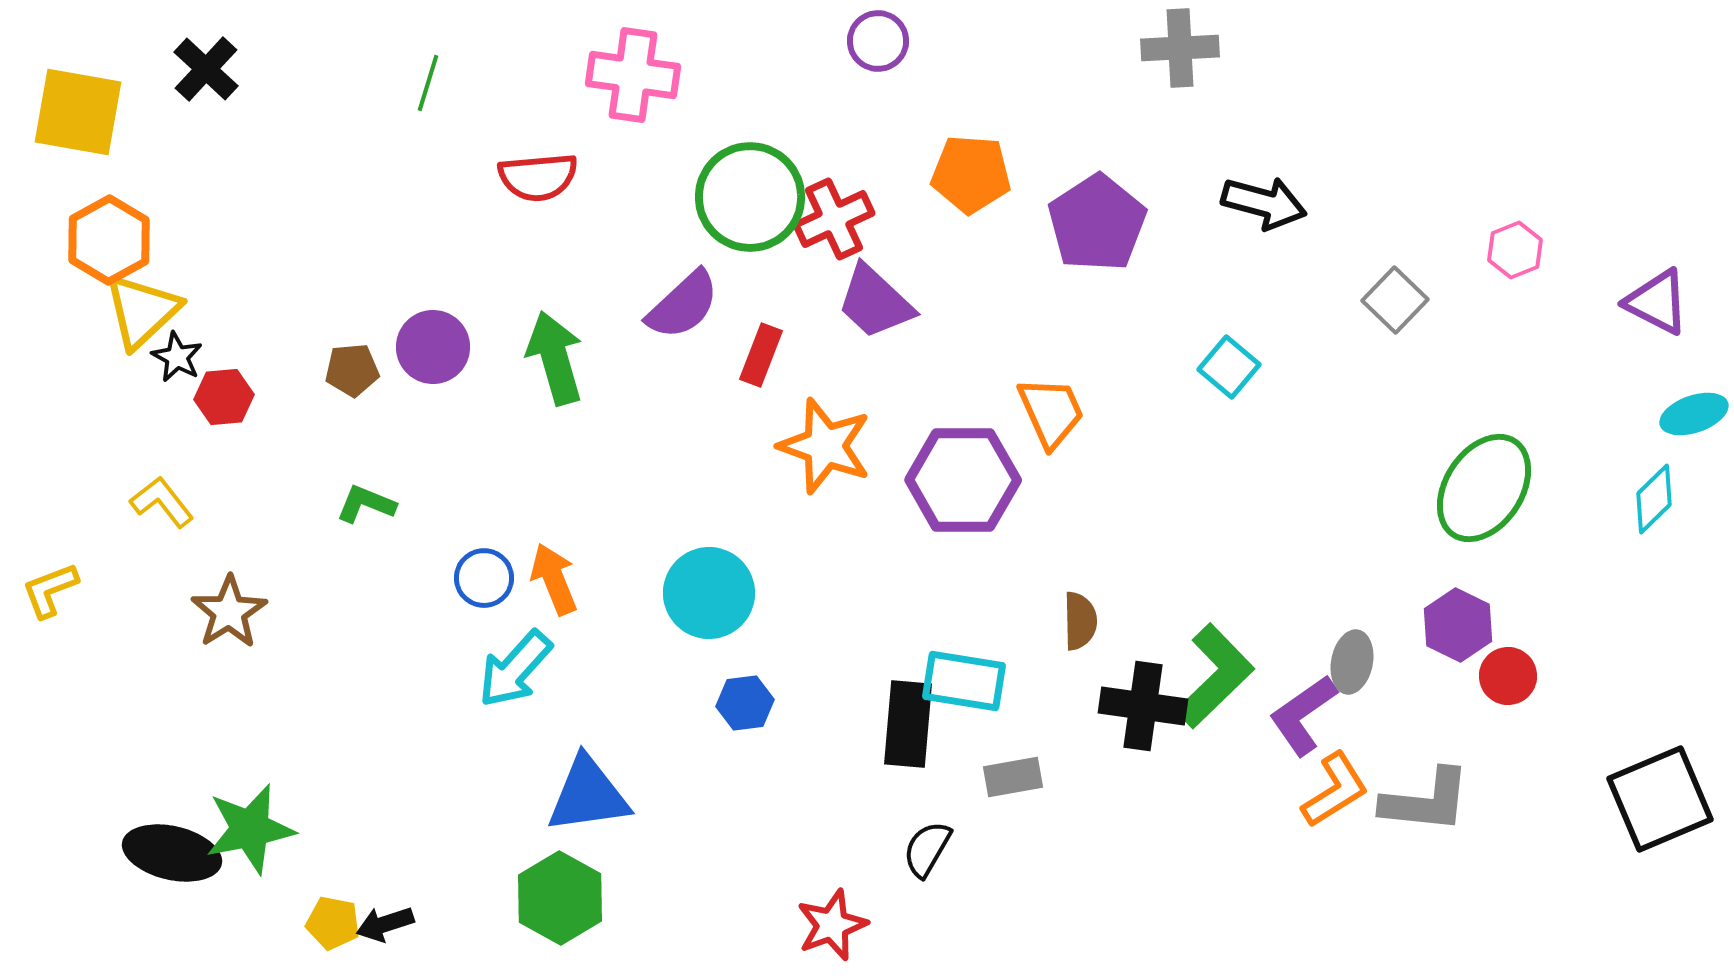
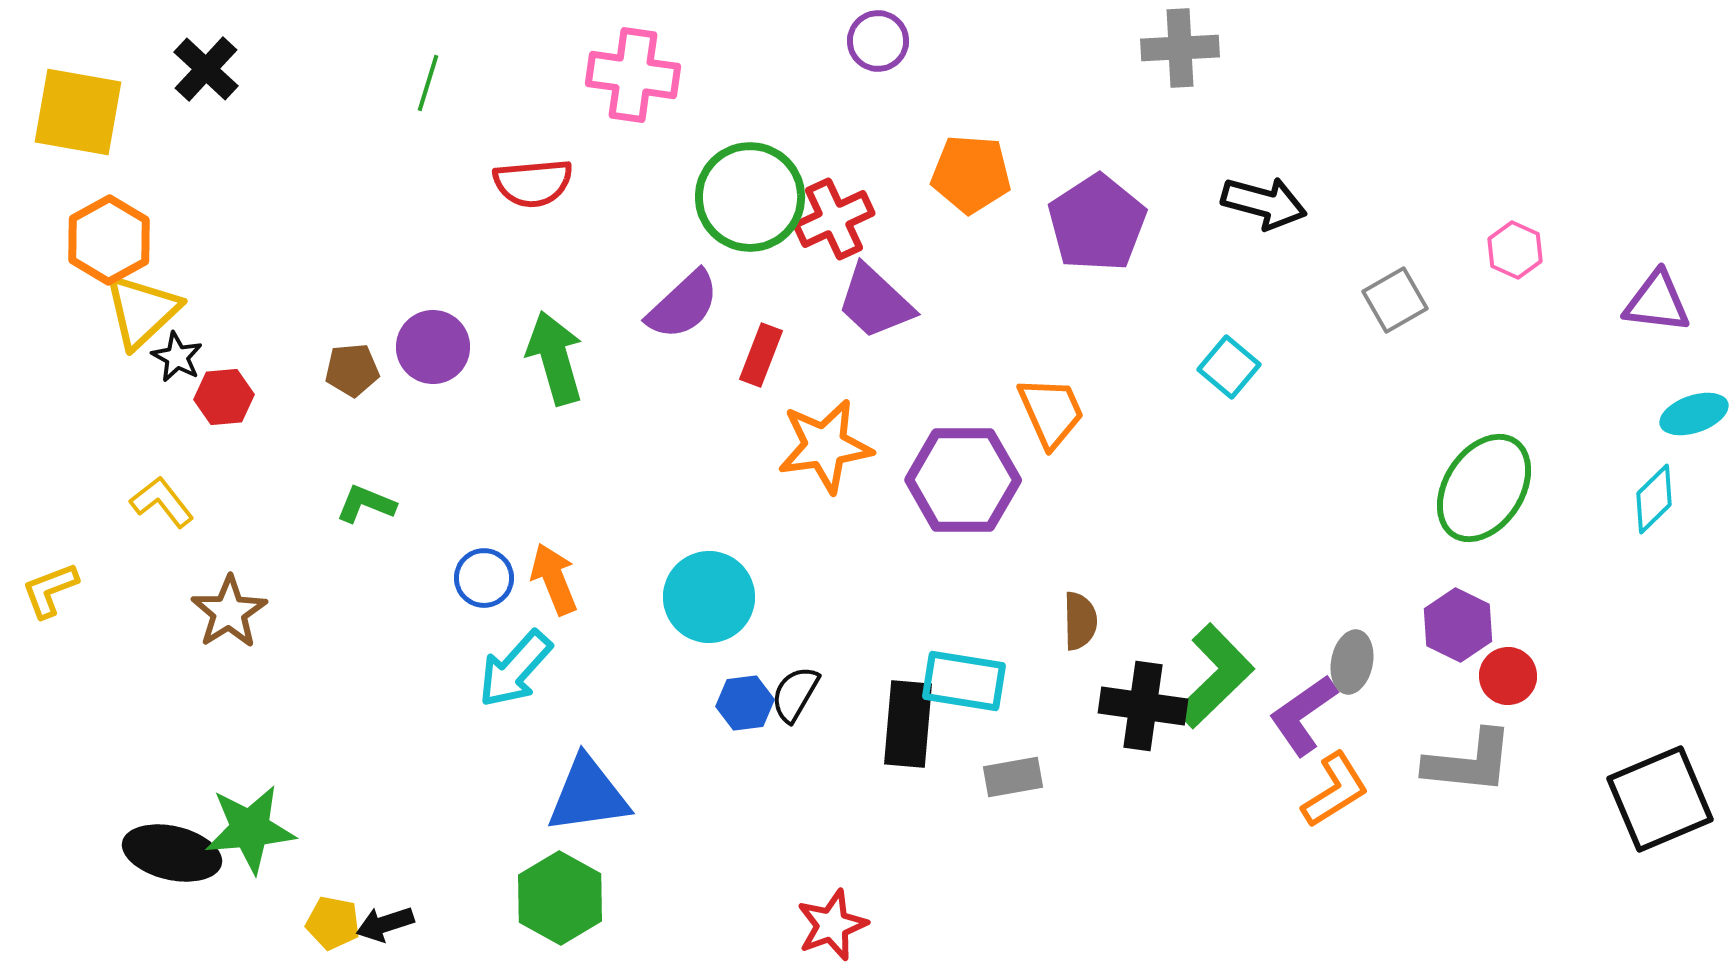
red semicircle at (538, 177): moved 5 px left, 6 px down
pink hexagon at (1515, 250): rotated 14 degrees counterclockwise
gray square at (1395, 300): rotated 16 degrees clockwise
purple triangle at (1657, 302): rotated 20 degrees counterclockwise
orange star at (825, 446): rotated 28 degrees counterclockwise
cyan circle at (709, 593): moved 4 px down
gray L-shape at (1426, 801): moved 43 px right, 39 px up
green star at (250, 829): rotated 6 degrees clockwise
black semicircle at (927, 849): moved 132 px left, 155 px up
